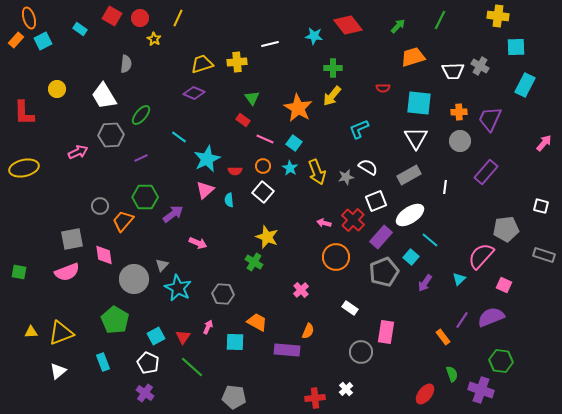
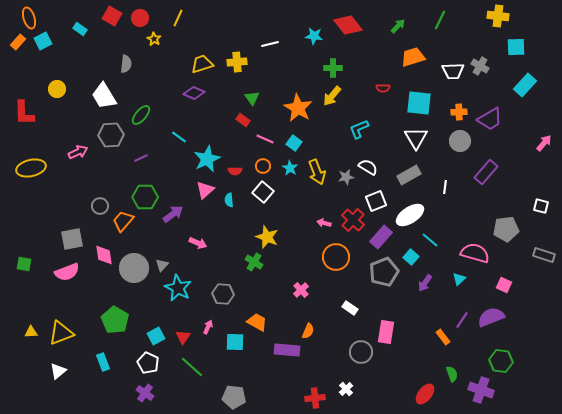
orange rectangle at (16, 40): moved 2 px right, 2 px down
cyan rectangle at (525, 85): rotated 15 degrees clockwise
purple trapezoid at (490, 119): rotated 144 degrees counterclockwise
yellow ellipse at (24, 168): moved 7 px right
pink semicircle at (481, 256): moved 6 px left, 3 px up; rotated 64 degrees clockwise
green square at (19, 272): moved 5 px right, 8 px up
gray circle at (134, 279): moved 11 px up
